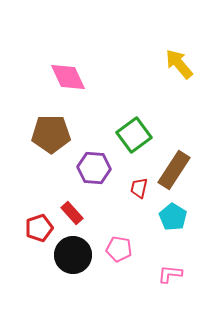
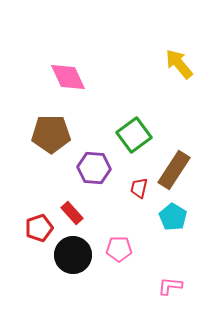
pink pentagon: rotated 10 degrees counterclockwise
pink L-shape: moved 12 px down
